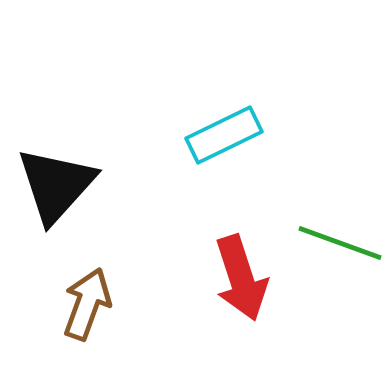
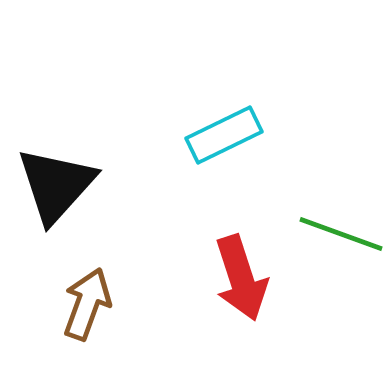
green line: moved 1 px right, 9 px up
